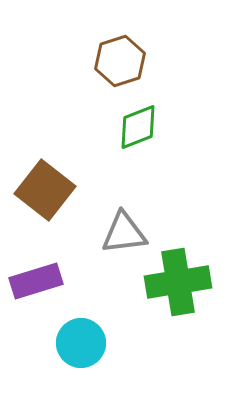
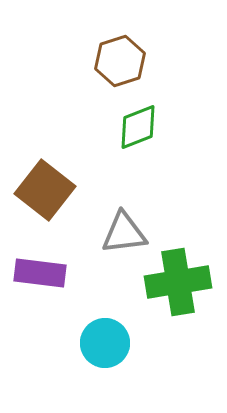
purple rectangle: moved 4 px right, 8 px up; rotated 24 degrees clockwise
cyan circle: moved 24 px right
